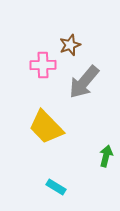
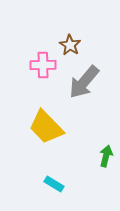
brown star: rotated 20 degrees counterclockwise
cyan rectangle: moved 2 px left, 3 px up
